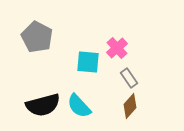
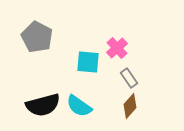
cyan semicircle: rotated 12 degrees counterclockwise
